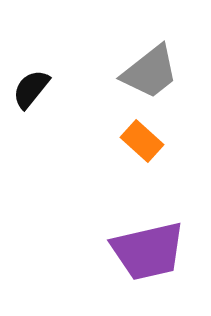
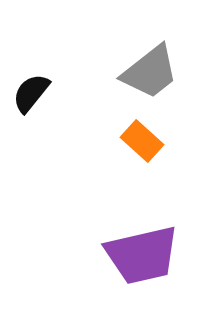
black semicircle: moved 4 px down
purple trapezoid: moved 6 px left, 4 px down
